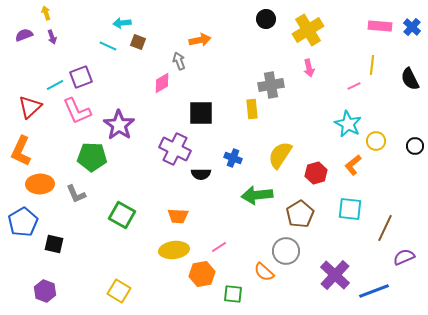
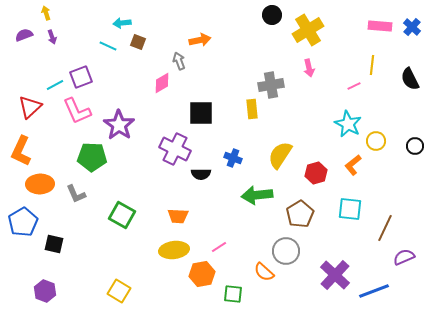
black circle at (266, 19): moved 6 px right, 4 px up
